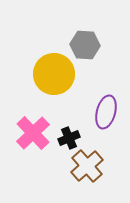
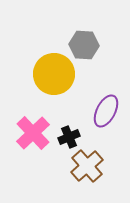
gray hexagon: moved 1 px left
purple ellipse: moved 1 px up; rotated 12 degrees clockwise
black cross: moved 1 px up
